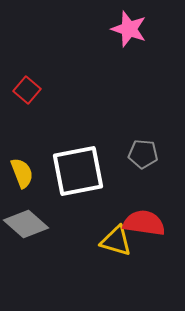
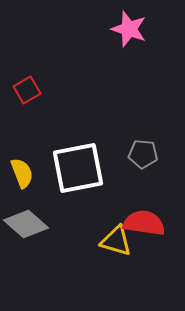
red square: rotated 20 degrees clockwise
white square: moved 3 px up
